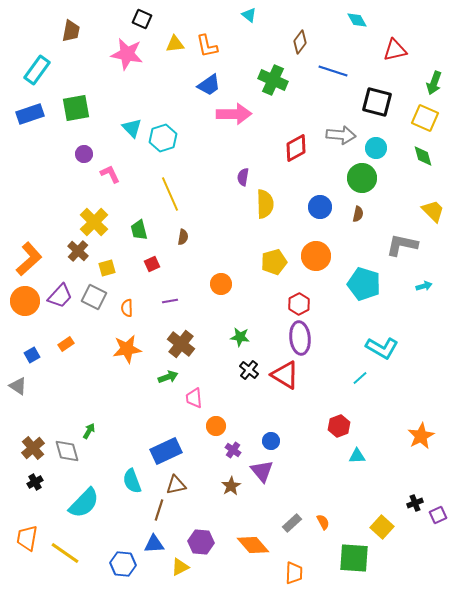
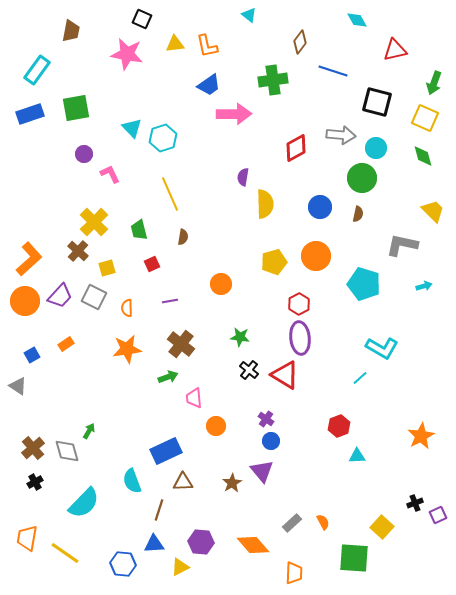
green cross at (273, 80): rotated 32 degrees counterclockwise
purple cross at (233, 450): moved 33 px right, 31 px up
brown triangle at (176, 485): moved 7 px right, 3 px up; rotated 10 degrees clockwise
brown star at (231, 486): moved 1 px right, 3 px up
